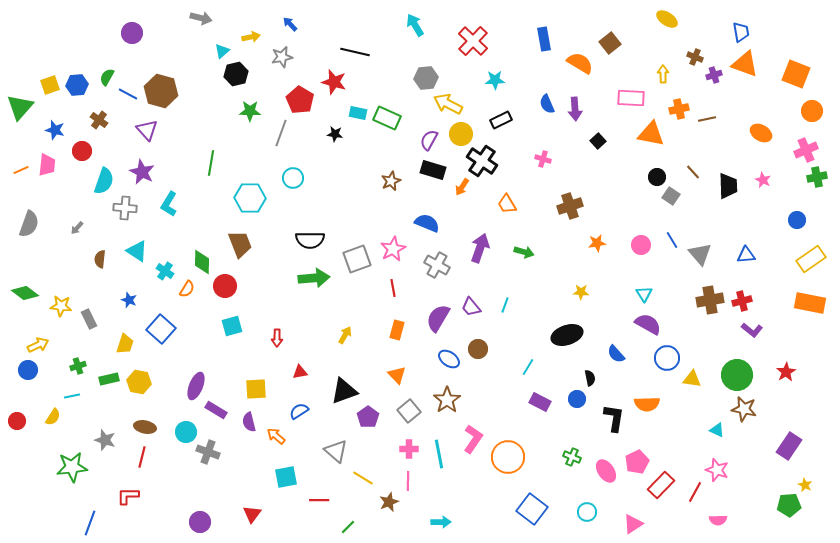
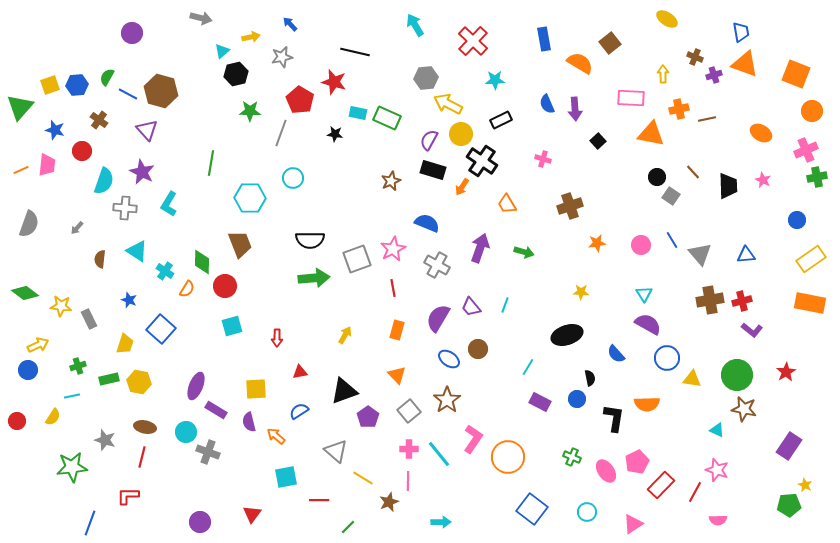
cyan line at (439, 454): rotated 28 degrees counterclockwise
